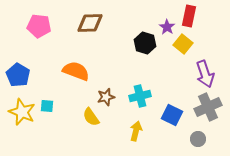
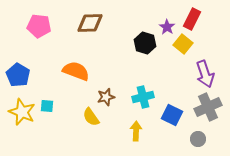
red rectangle: moved 3 px right, 3 px down; rotated 15 degrees clockwise
cyan cross: moved 3 px right, 1 px down
yellow arrow: rotated 12 degrees counterclockwise
